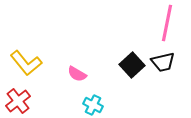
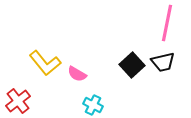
yellow L-shape: moved 19 px right
